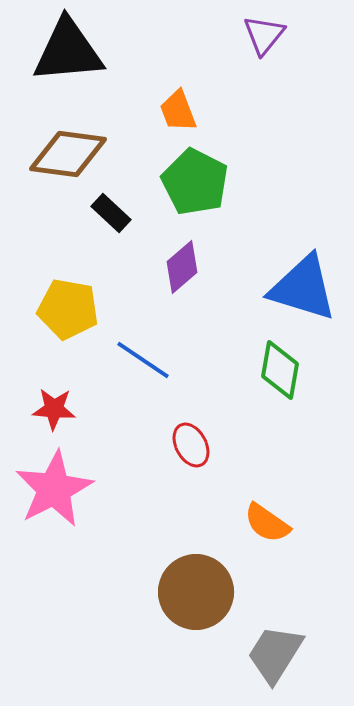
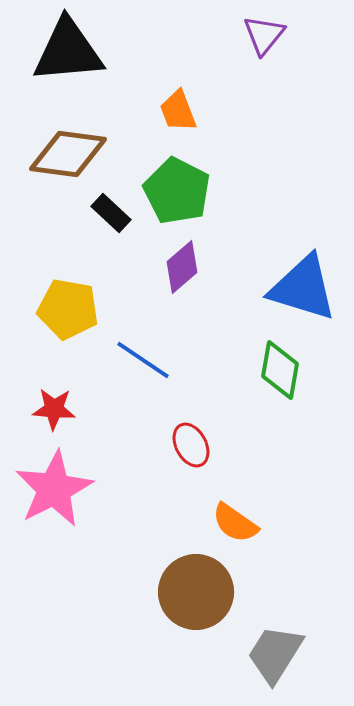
green pentagon: moved 18 px left, 9 px down
orange semicircle: moved 32 px left
